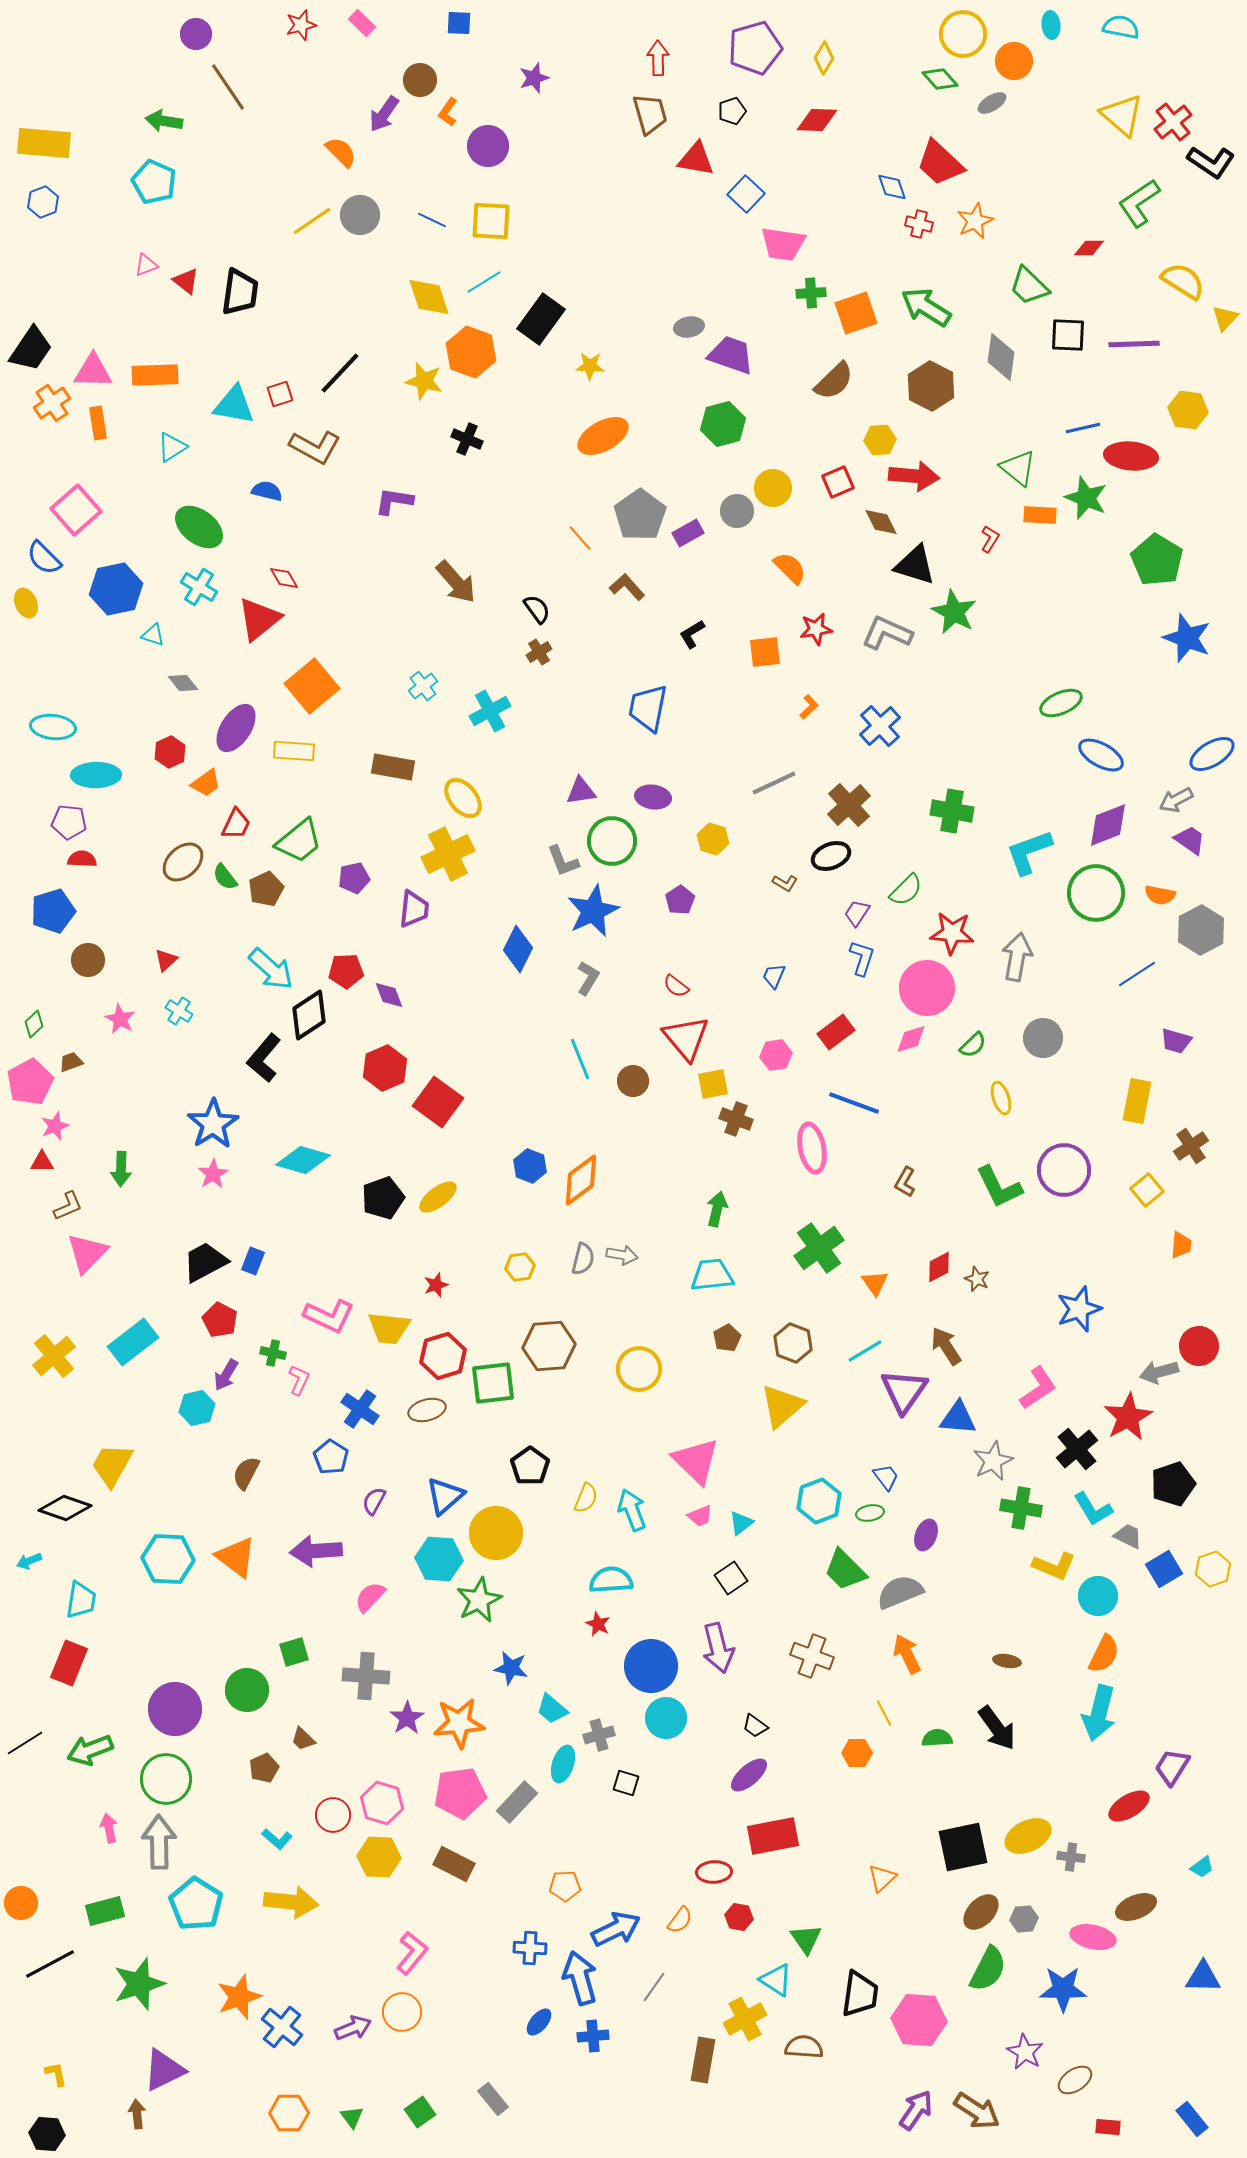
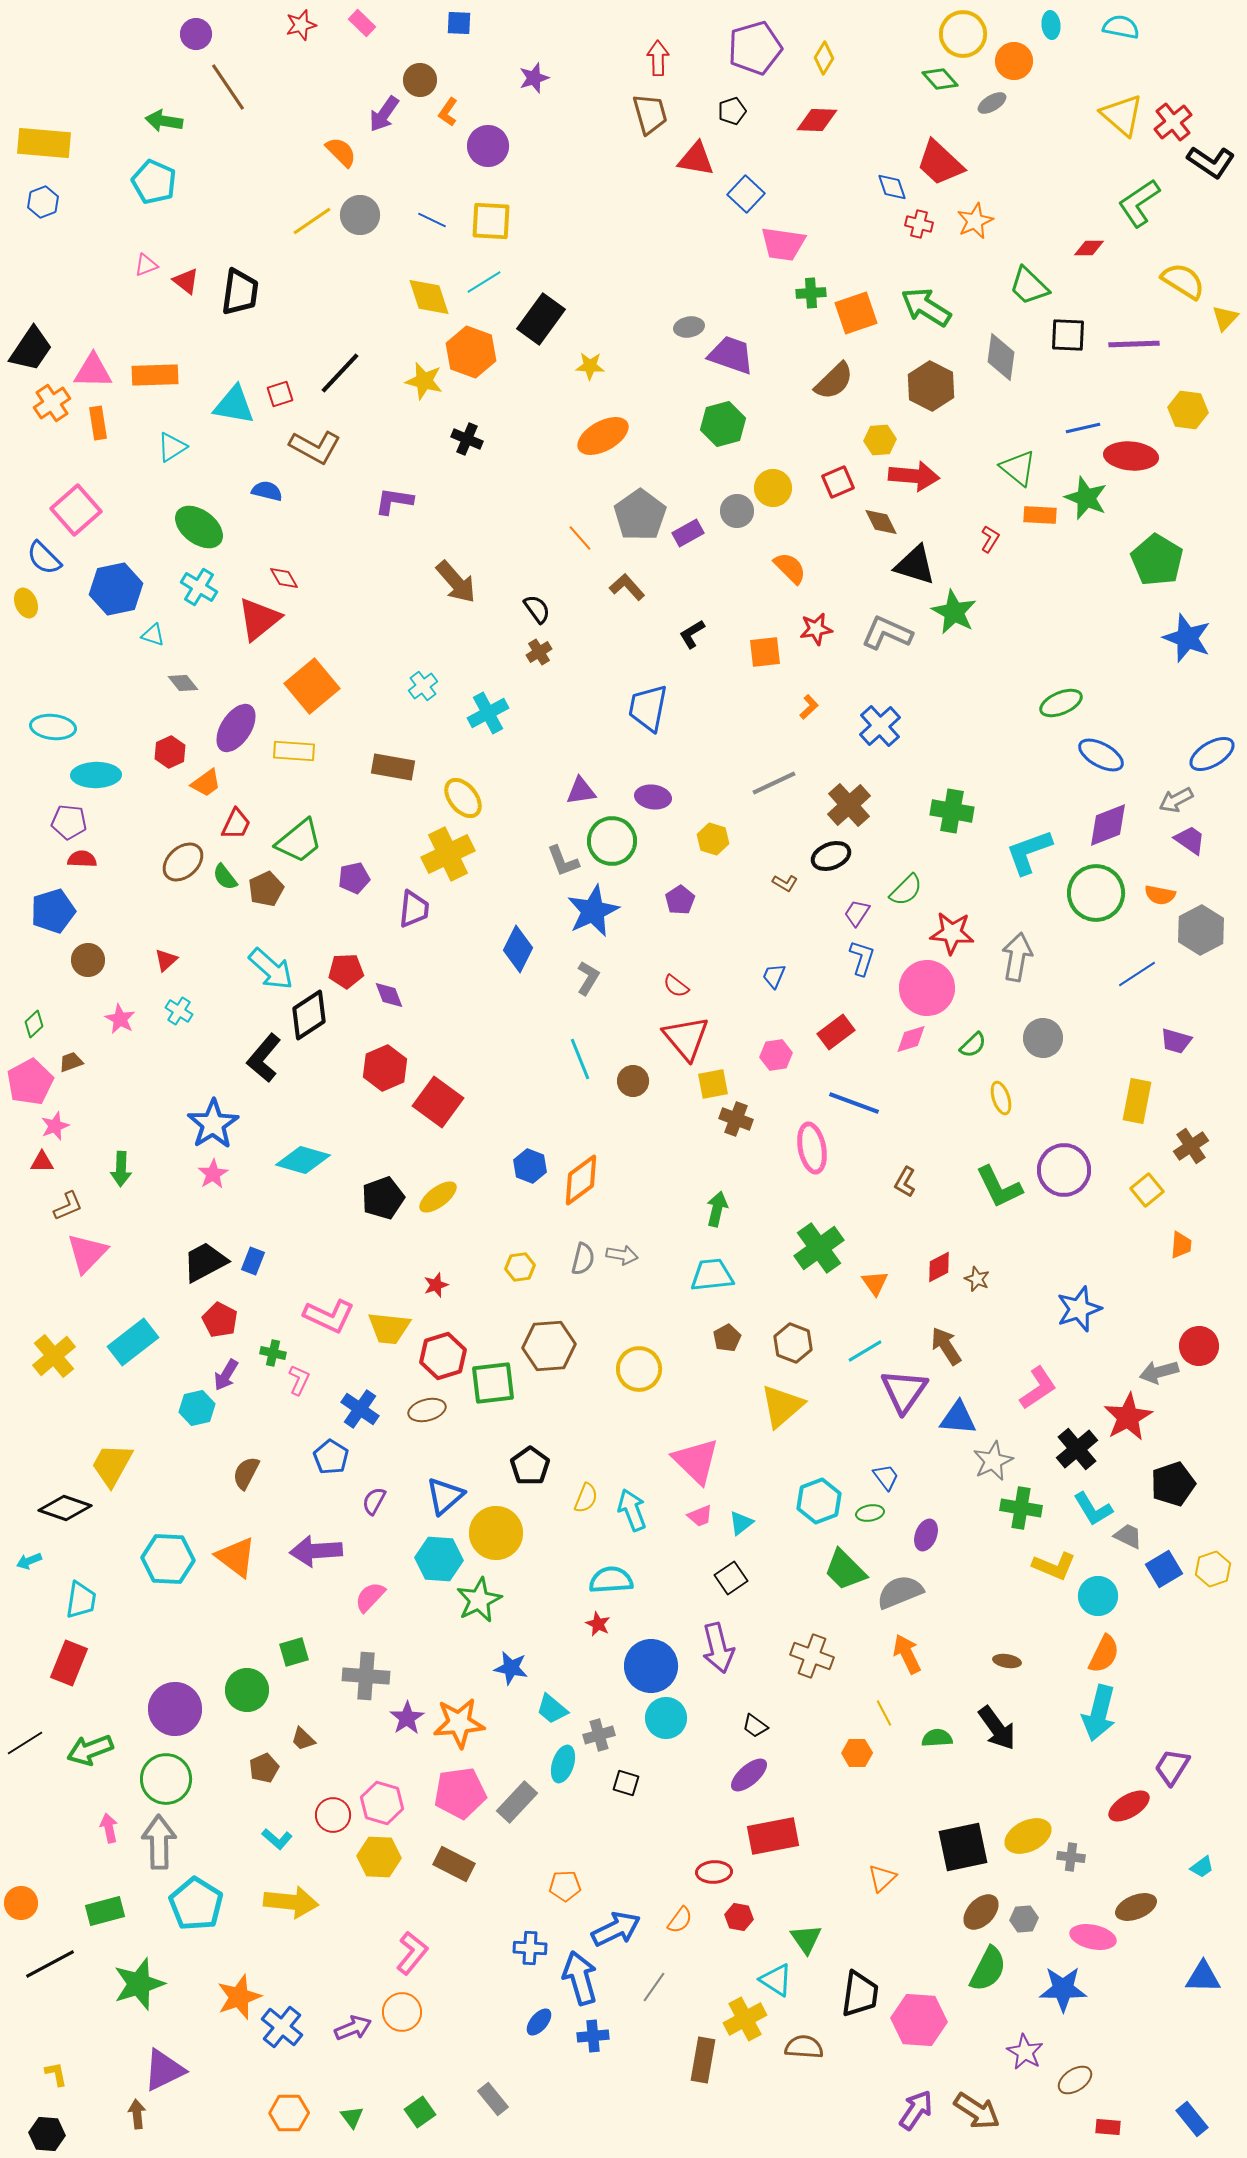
cyan cross at (490, 711): moved 2 px left, 2 px down
